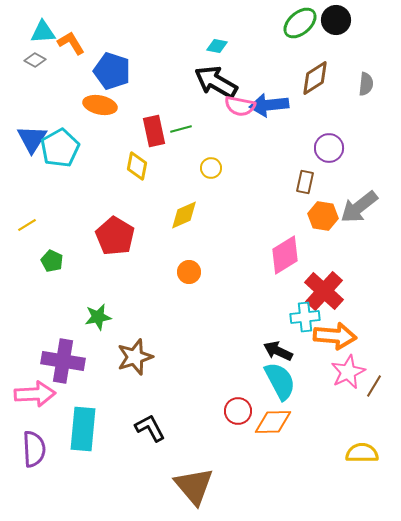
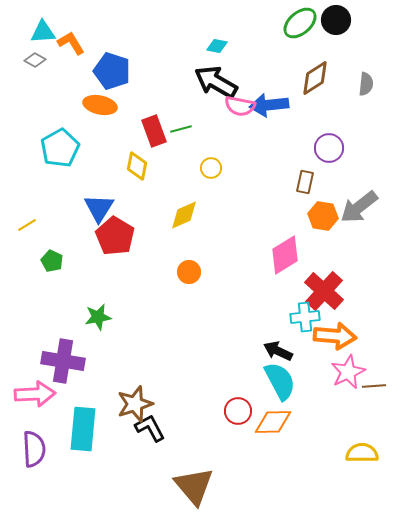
red rectangle at (154, 131): rotated 8 degrees counterclockwise
blue triangle at (32, 139): moved 67 px right, 69 px down
brown star at (135, 357): moved 47 px down
brown line at (374, 386): rotated 55 degrees clockwise
